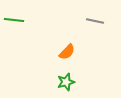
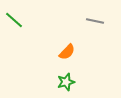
green line: rotated 36 degrees clockwise
